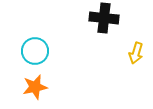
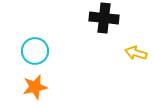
yellow arrow: rotated 90 degrees clockwise
